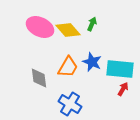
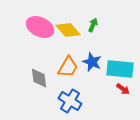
green arrow: moved 1 px right, 1 px down
red arrow: rotated 96 degrees clockwise
blue cross: moved 3 px up
